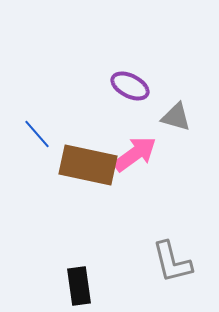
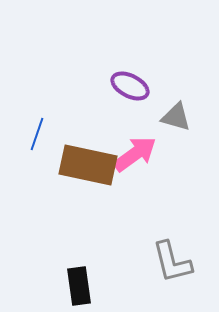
blue line: rotated 60 degrees clockwise
